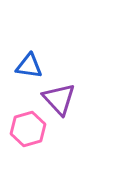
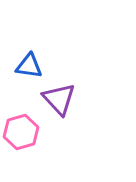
pink hexagon: moved 7 px left, 3 px down
